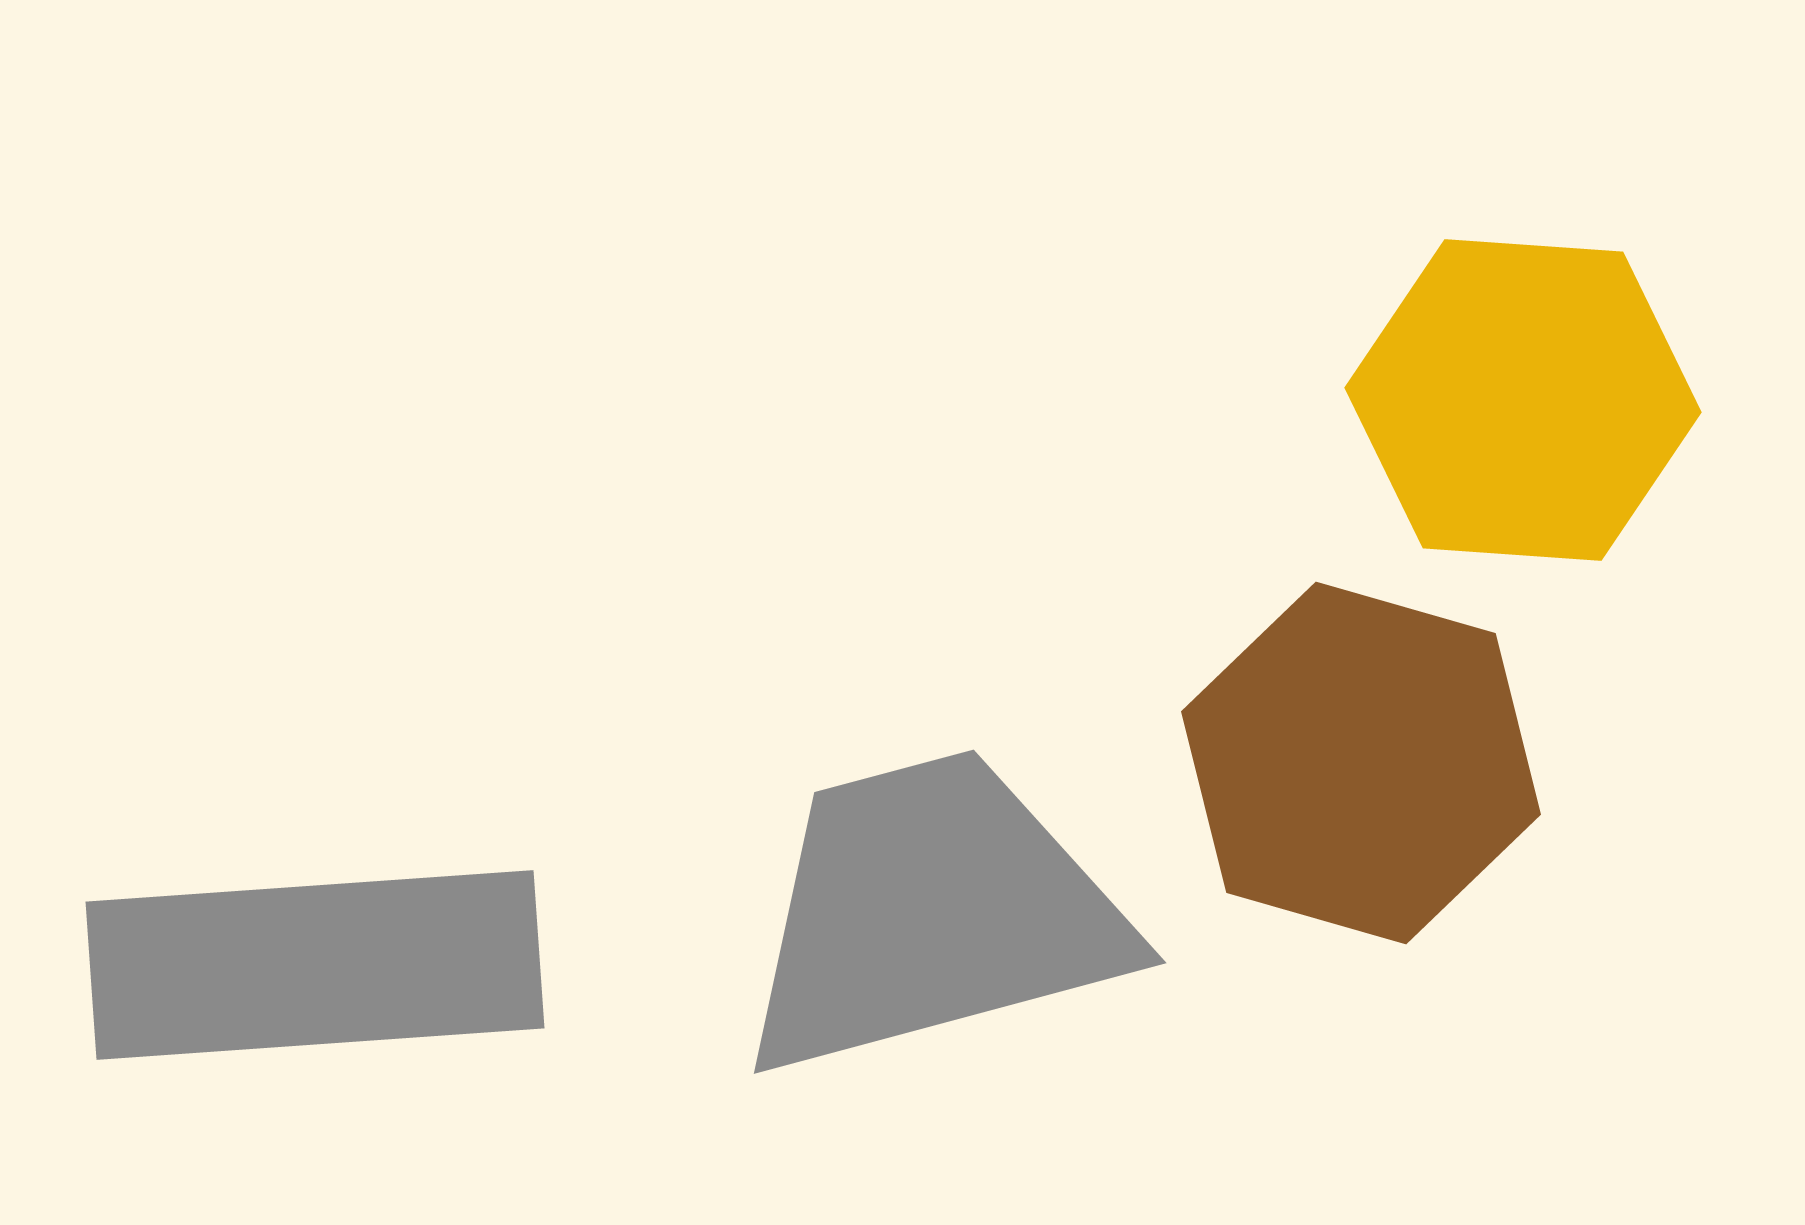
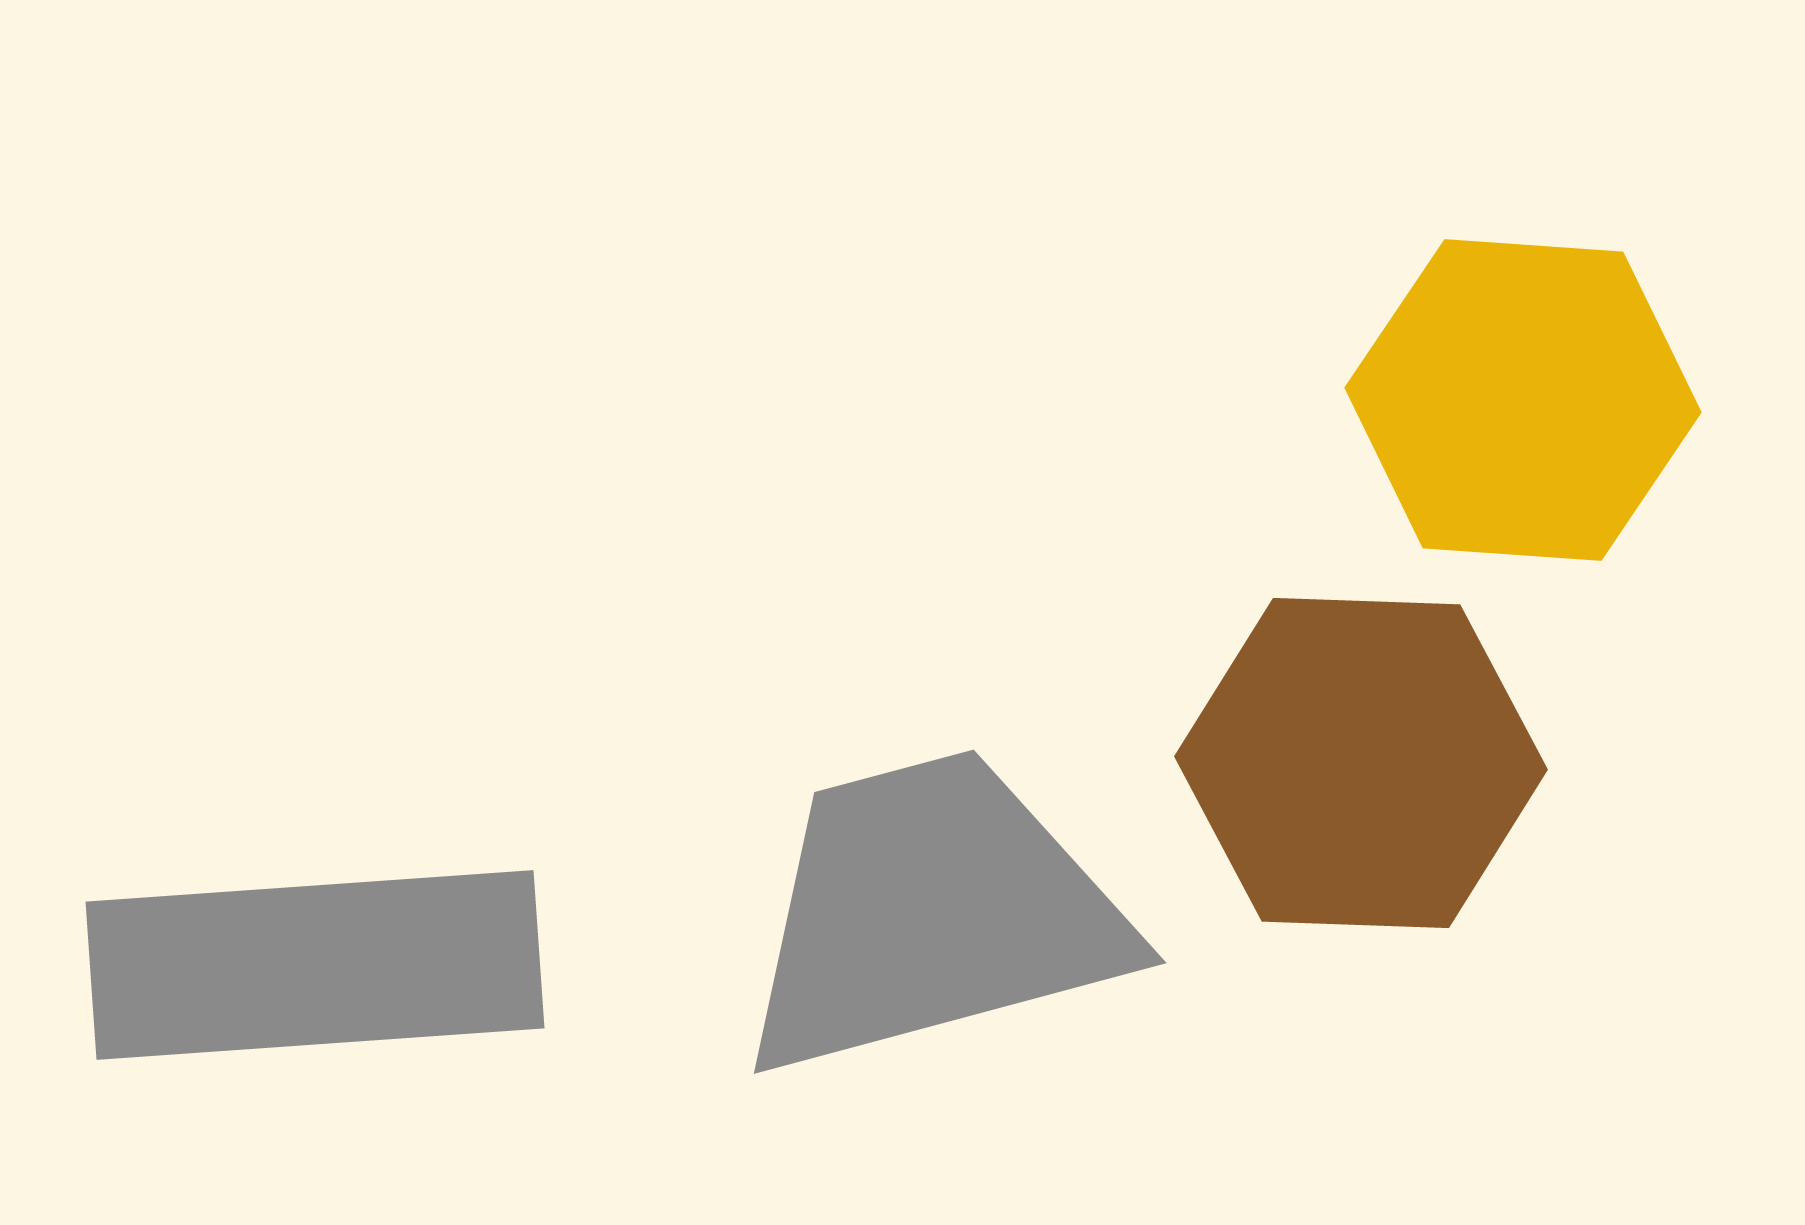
brown hexagon: rotated 14 degrees counterclockwise
